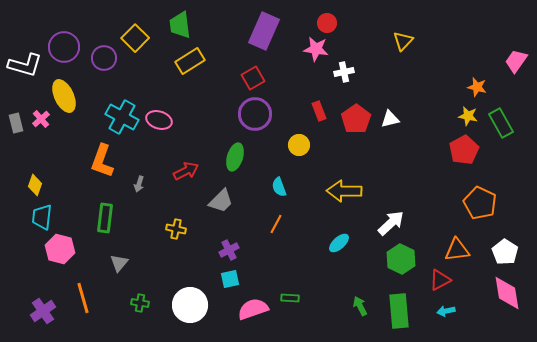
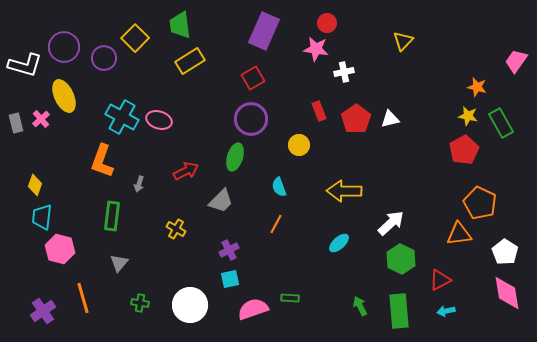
purple circle at (255, 114): moved 4 px left, 5 px down
green rectangle at (105, 218): moved 7 px right, 2 px up
yellow cross at (176, 229): rotated 18 degrees clockwise
orange triangle at (457, 250): moved 2 px right, 16 px up
